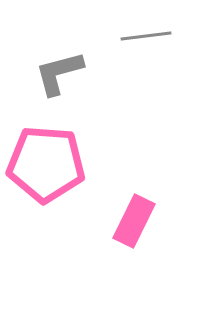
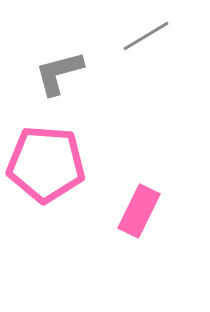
gray line: rotated 24 degrees counterclockwise
pink rectangle: moved 5 px right, 10 px up
